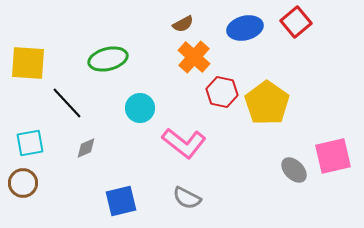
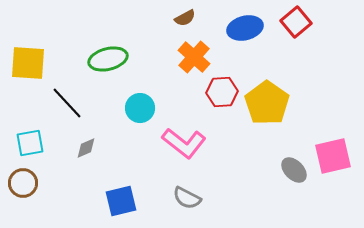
brown semicircle: moved 2 px right, 6 px up
red hexagon: rotated 16 degrees counterclockwise
